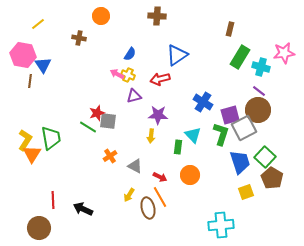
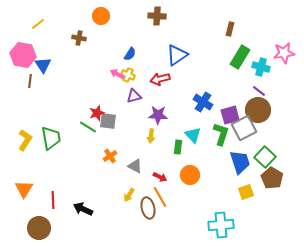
orange triangle at (32, 154): moved 8 px left, 35 px down
